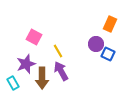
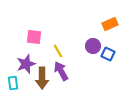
orange rectangle: rotated 42 degrees clockwise
pink square: rotated 21 degrees counterclockwise
purple circle: moved 3 px left, 2 px down
cyan rectangle: rotated 24 degrees clockwise
